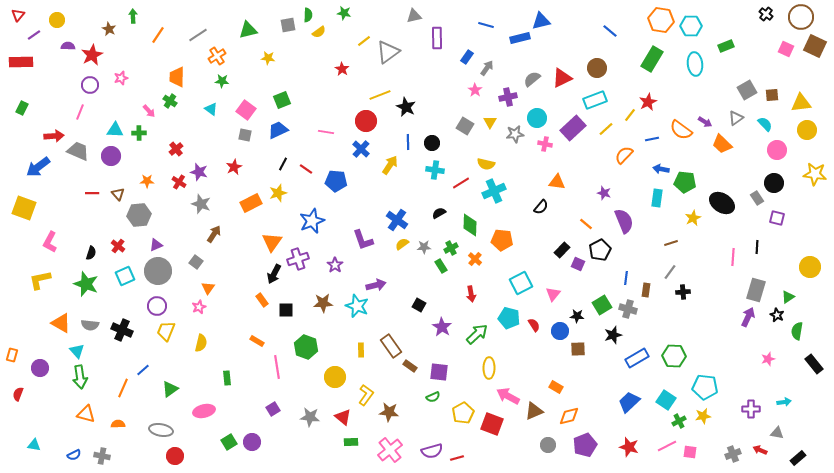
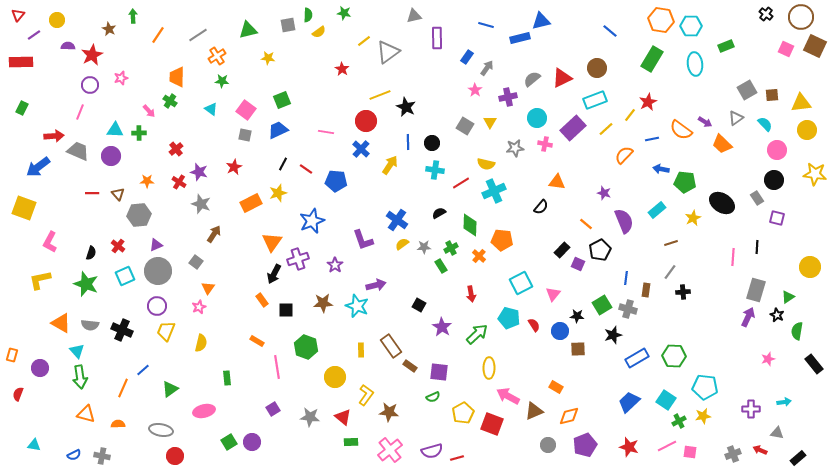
gray star at (515, 134): moved 14 px down
black circle at (774, 183): moved 3 px up
cyan rectangle at (657, 198): moved 12 px down; rotated 42 degrees clockwise
orange cross at (475, 259): moved 4 px right, 3 px up
